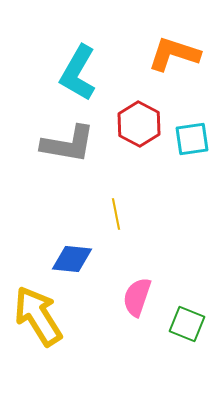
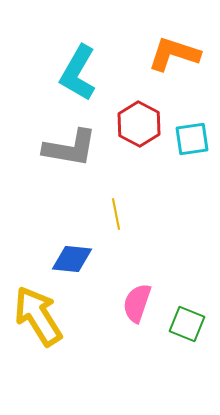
gray L-shape: moved 2 px right, 4 px down
pink semicircle: moved 6 px down
